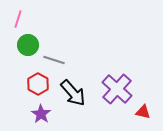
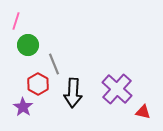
pink line: moved 2 px left, 2 px down
gray line: moved 4 px down; rotated 50 degrees clockwise
black arrow: rotated 44 degrees clockwise
purple star: moved 18 px left, 7 px up
